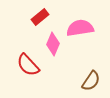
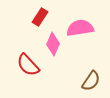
red rectangle: rotated 18 degrees counterclockwise
